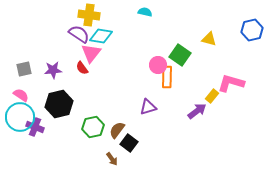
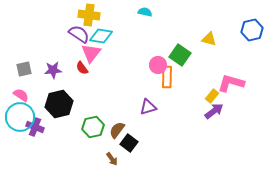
purple arrow: moved 17 px right
